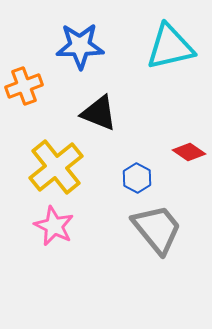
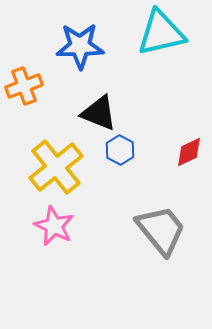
cyan triangle: moved 9 px left, 14 px up
red diamond: rotated 60 degrees counterclockwise
blue hexagon: moved 17 px left, 28 px up
gray trapezoid: moved 4 px right, 1 px down
